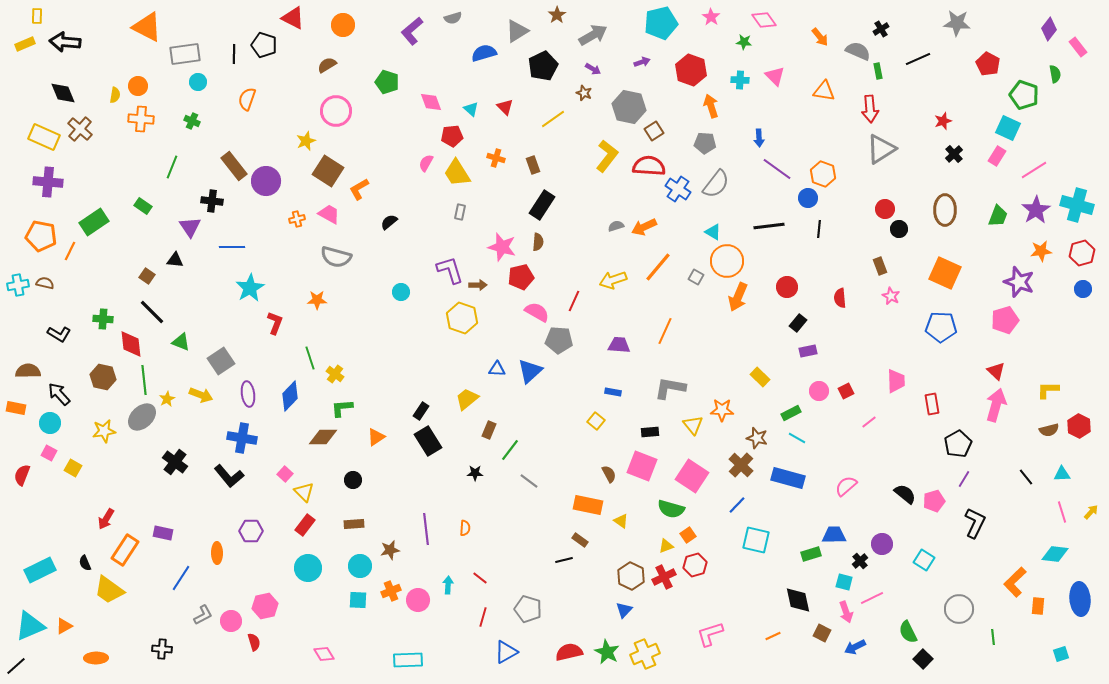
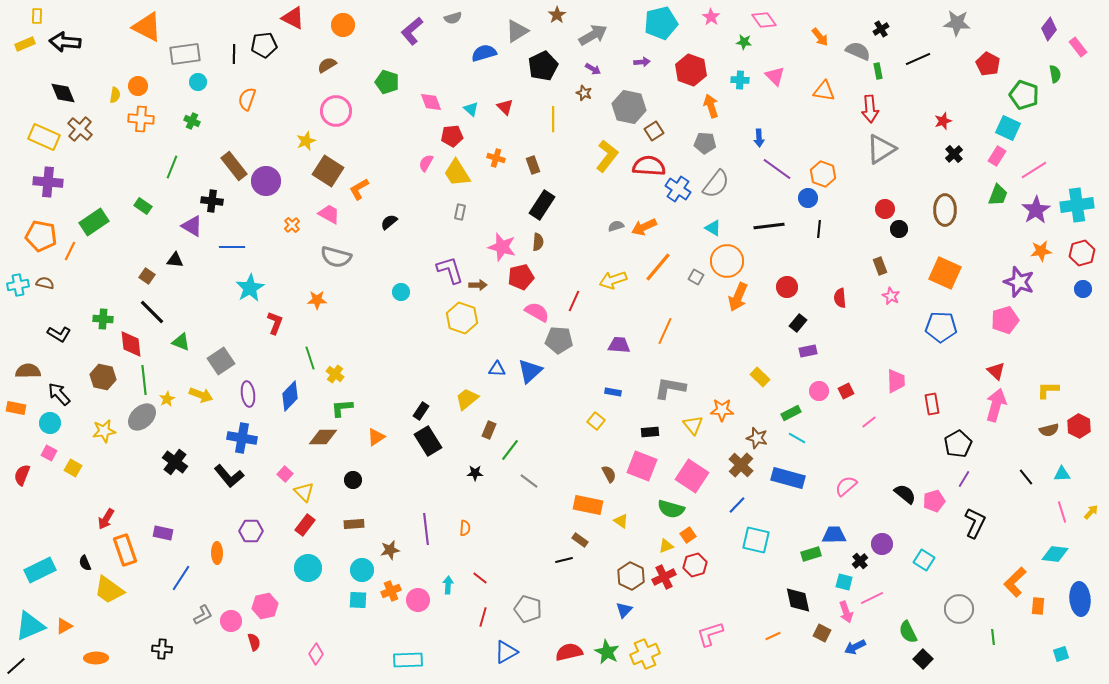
black pentagon at (264, 45): rotated 25 degrees counterclockwise
purple arrow at (642, 62): rotated 14 degrees clockwise
yellow line at (553, 119): rotated 55 degrees counterclockwise
cyan cross at (1077, 205): rotated 24 degrees counterclockwise
green trapezoid at (998, 216): moved 21 px up
orange cross at (297, 219): moved 5 px left, 6 px down; rotated 28 degrees counterclockwise
purple triangle at (190, 227): moved 2 px right, 1 px up; rotated 25 degrees counterclockwise
cyan triangle at (713, 232): moved 4 px up
orange rectangle at (125, 550): rotated 52 degrees counterclockwise
cyan circle at (360, 566): moved 2 px right, 4 px down
pink diamond at (324, 654): moved 8 px left; rotated 65 degrees clockwise
